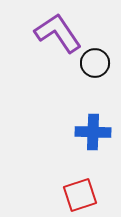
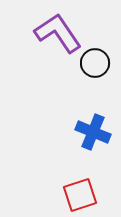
blue cross: rotated 20 degrees clockwise
